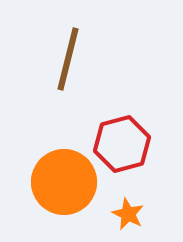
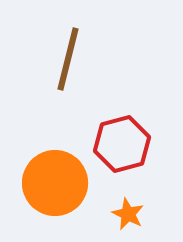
orange circle: moved 9 px left, 1 px down
